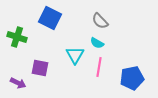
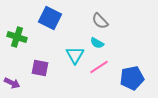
pink line: rotated 48 degrees clockwise
purple arrow: moved 6 px left
